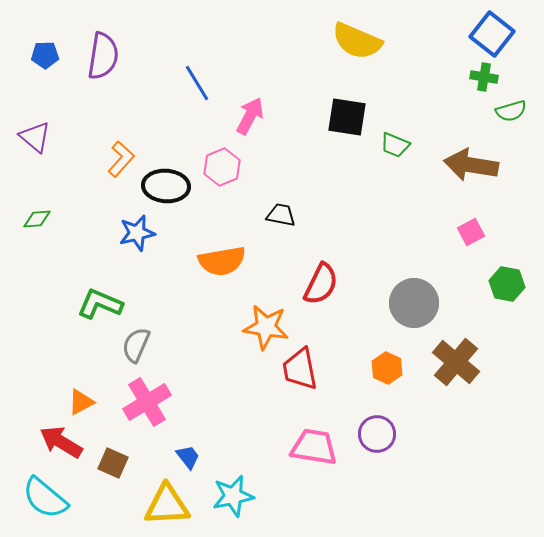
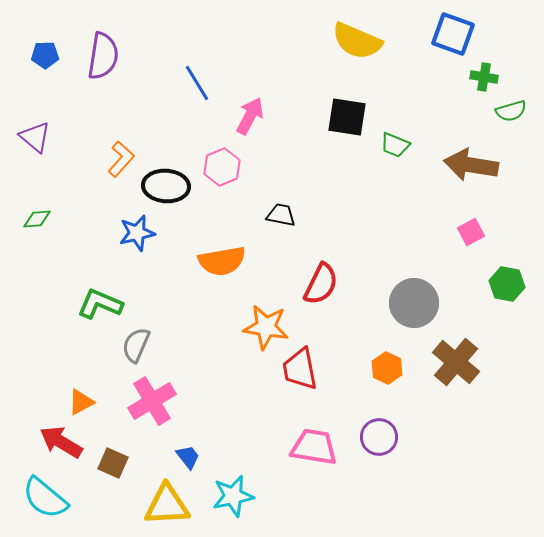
blue square: moved 39 px left; rotated 18 degrees counterclockwise
pink cross: moved 5 px right, 1 px up
purple circle: moved 2 px right, 3 px down
